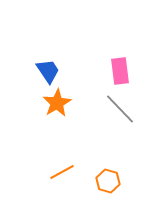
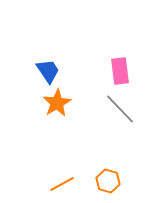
orange line: moved 12 px down
